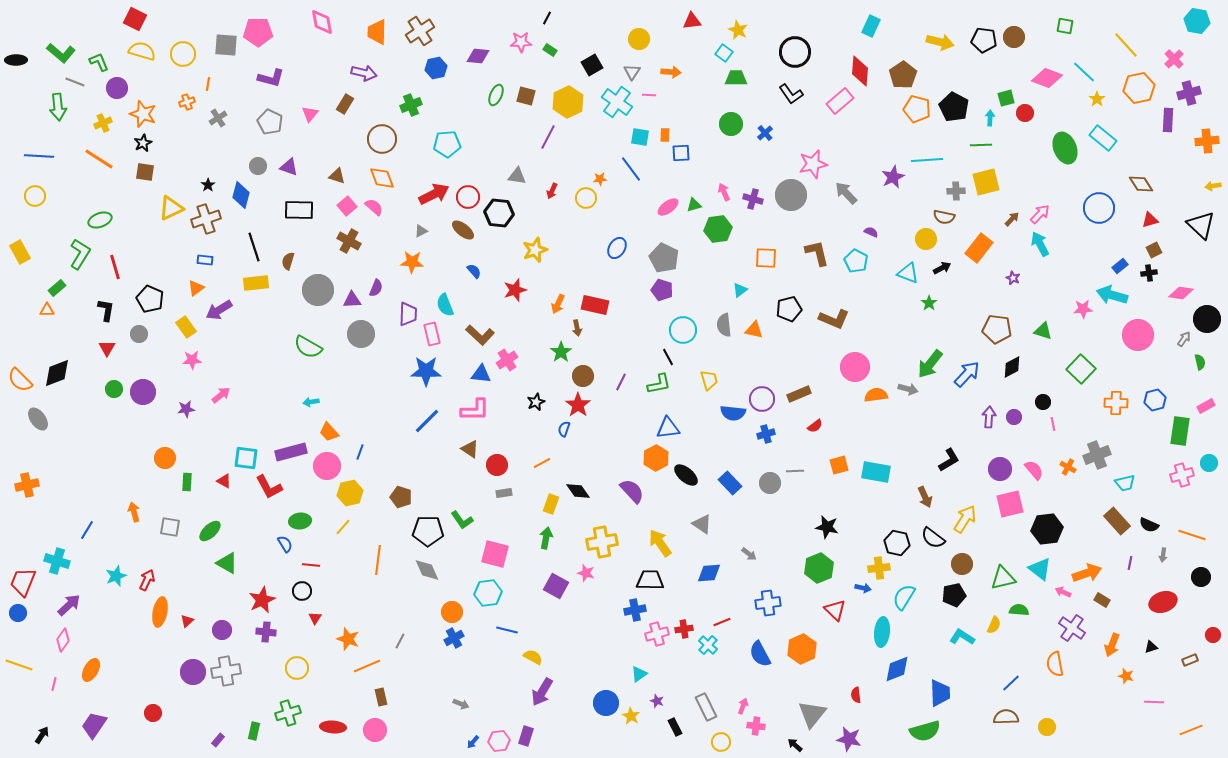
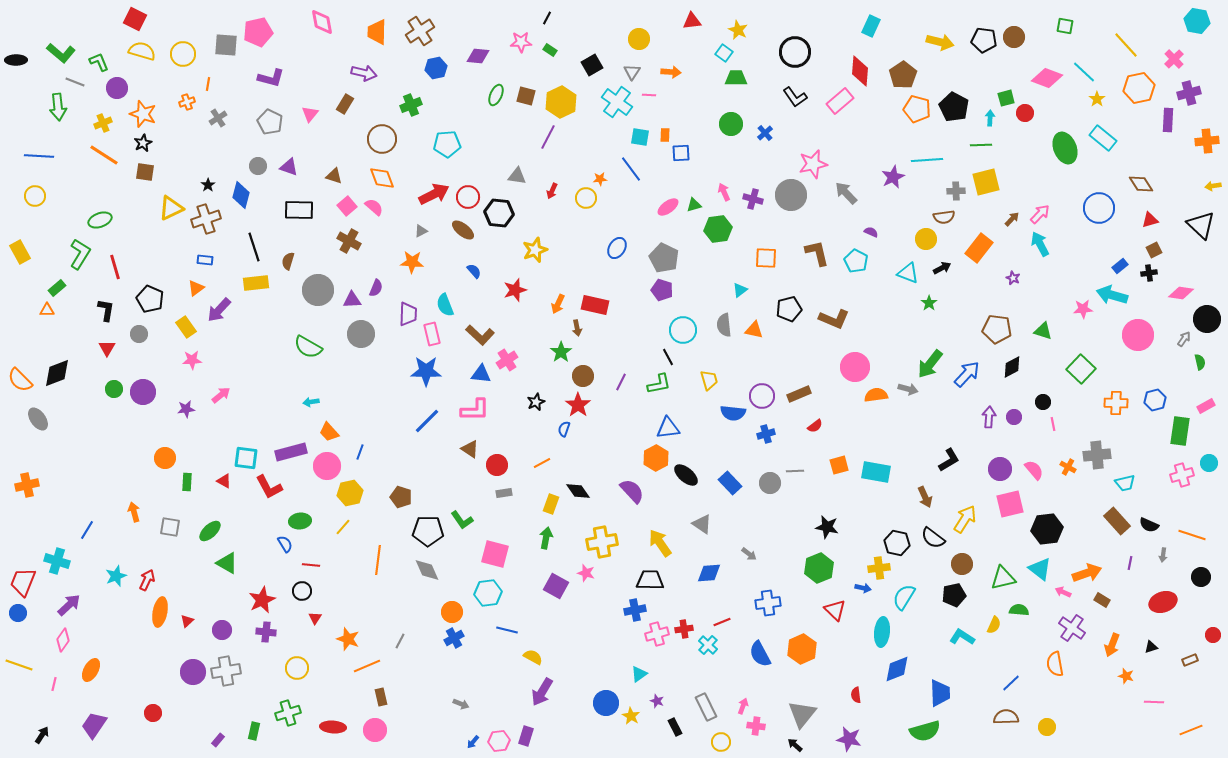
pink pentagon at (258, 32): rotated 12 degrees counterclockwise
black L-shape at (791, 94): moved 4 px right, 3 px down
yellow hexagon at (568, 102): moved 7 px left
orange line at (99, 159): moved 5 px right, 4 px up
brown triangle at (337, 176): moved 3 px left
brown semicircle at (944, 217): rotated 20 degrees counterclockwise
purple arrow at (219, 310): rotated 16 degrees counterclockwise
purple circle at (762, 399): moved 3 px up
gray cross at (1097, 455): rotated 16 degrees clockwise
gray triangle at (812, 714): moved 10 px left
